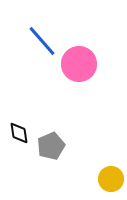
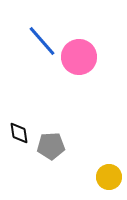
pink circle: moved 7 px up
gray pentagon: rotated 20 degrees clockwise
yellow circle: moved 2 px left, 2 px up
